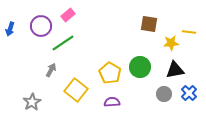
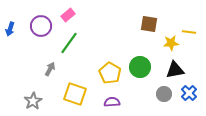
green line: moved 6 px right; rotated 20 degrees counterclockwise
gray arrow: moved 1 px left, 1 px up
yellow square: moved 1 px left, 4 px down; rotated 20 degrees counterclockwise
gray star: moved 1 px right, 1 px up
